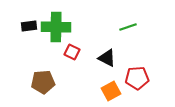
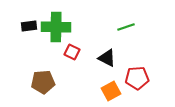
green line: moved 2 px left
